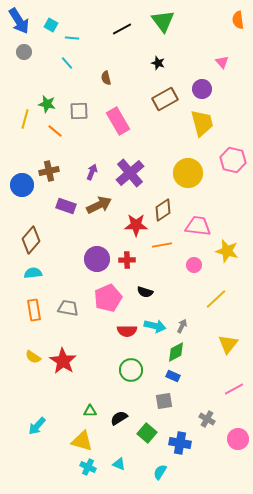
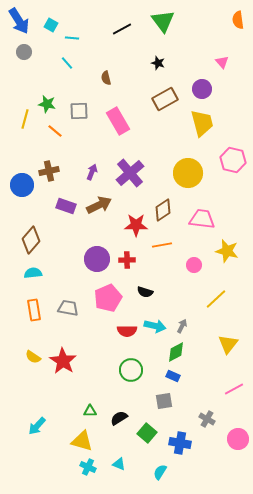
pink trapezoid at (198, 226): moved 4 px right, 7 px up
